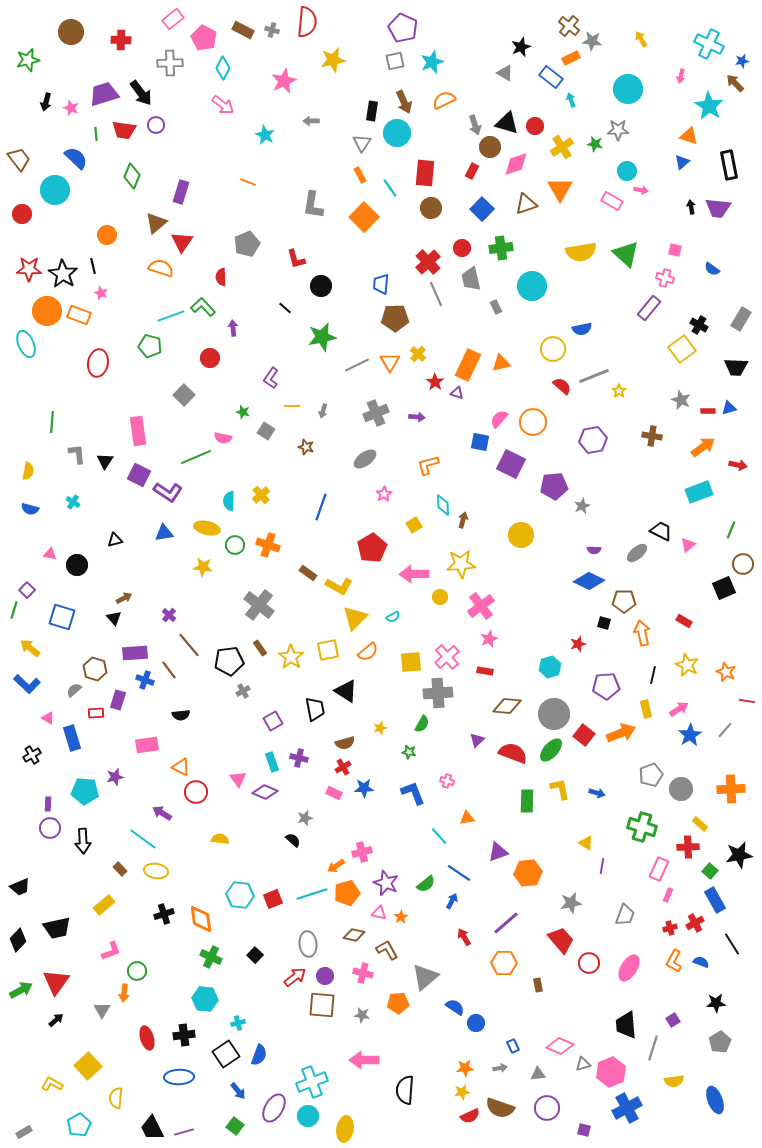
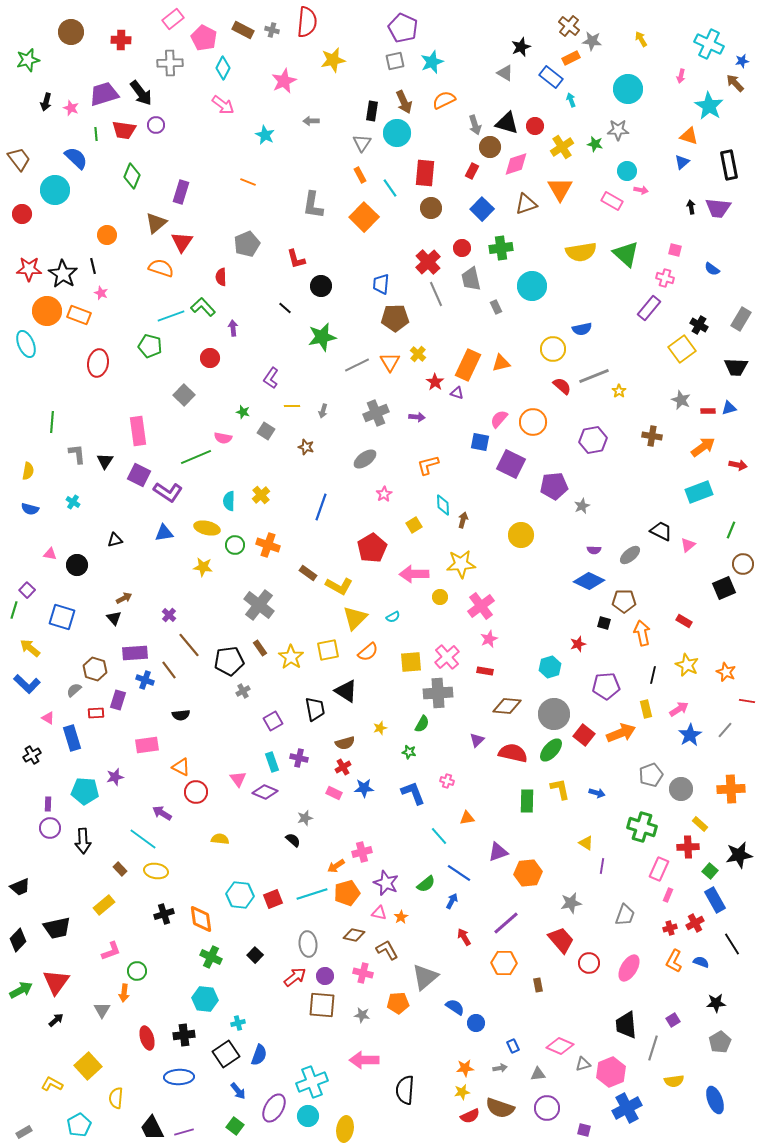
gray ellipse at (637, 553): moved 7 px left, 2 px down
red semicircle at (513, 753): rotated 8 degrees counterclockwise
